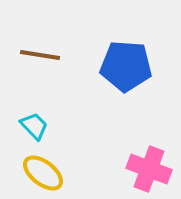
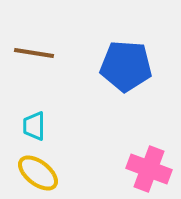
brown line: moved 6 px left, 2 px up
cyan trapezoid: rotated 136 degrees counterclockwise
yellow ellipse: moved 5 px left
